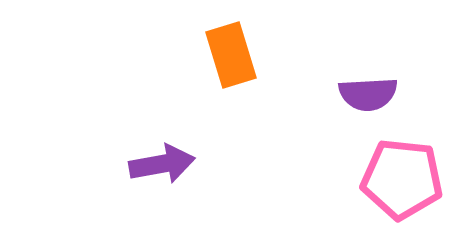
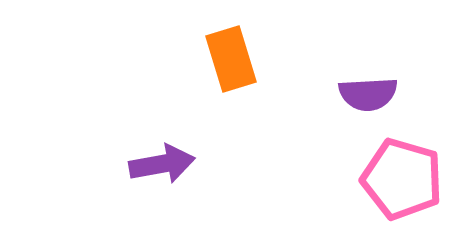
orange rectangle: moved 4 px down
pink pentagon: rotated 10 degrees clockwise
